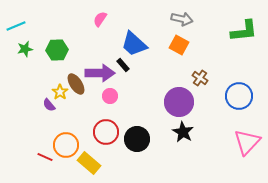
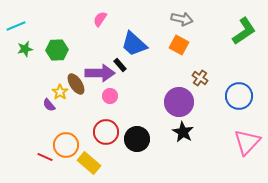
green L-shape: rotated 28 degrees counterclockwise
black rectangle: moved 3 px left
